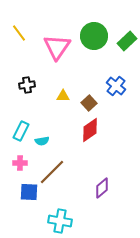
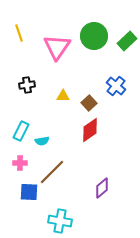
yellow line: rotated 18 degrees clockwise
